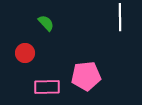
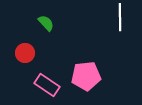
pink rectangle: moved 2 px up; rotated 35 degrees clockwise
